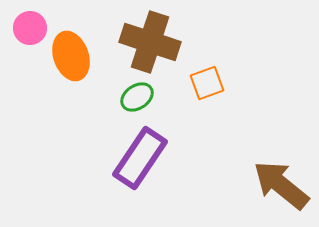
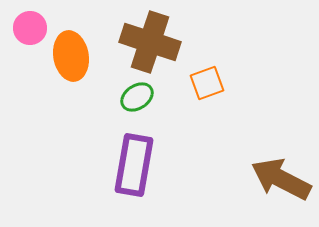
orange ellipse: rotated 9 degrees clockwise
purple rectangle: moved 6 px left, 7 px down; rotated 24 degrees counterclockwise
brown arrow: moved 6 px up; rotated 12 degrees counterclockwise
